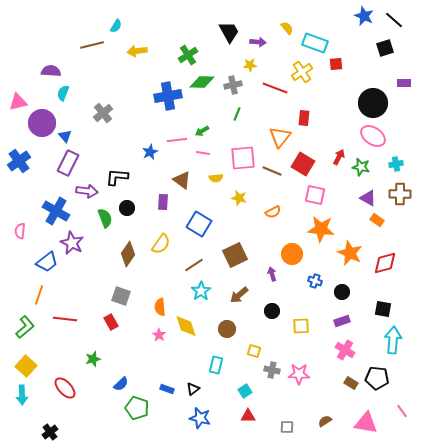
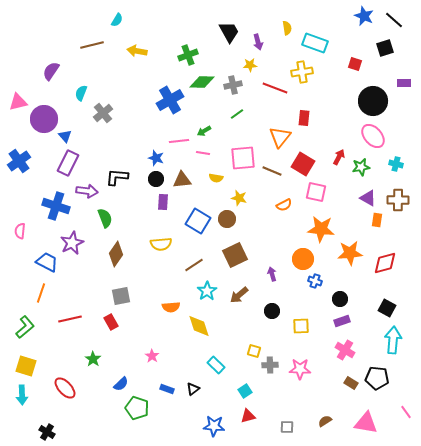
cyan semicircle at (116, 26): moved 1 px right, 6 px up
yellow semicircle at (287, 28): rotated 32 degrees clockwise
purple arrow at (258, 42): rotated 70 degrees clockwise
yellow arrow at (137, 51): rotated 18 degrees clockwise
green cross at (188, 55): rotated 12 degrees clockwise
red square at (336, 64): moved 19 px right; rotated 24 degrees clockwise
purple semicircle at (51, 71): rotated 60 degrees counterclockwise
yellow cross at (302, 72): rotated 25 degrees clockwise
cyan semicircle at (63, 93): moved 18 px right
blue cross at (168, 96): moved 2 px right, 4 px down; rotated 20 degrees counterclockwise
black circle at (373, 103): moved 2 px up
green line at (237, 114): rotated 32 degrees clockwise
purple circle at (42, 123): moved 2 px right, 4 px up
green arrow at (202, 131): moved 2 px right
pink ellipse at (373, 136): rotated 15 degrees clockwise
pink line at (177, 140): moved 2 px right, 1 px down
blue star at (150, 152): moved 6 px right, 6 px down; rotated 28 degrees counterclockwise
cyan cross at (396, 164): rotated 24 degrees clockwise
green star at (361, 167): rotated 24 degrees counterclockwise
yellow semicircle at (216, 178): rotated 16 degrees clockwise
brown triangle at (182, 180): rotated 42 degrees counterclockwise
brown cross at (400, 194): moved 2 px left, 6 px down
pink square at (315, 195): moved 1 px right, 3 px up
black circle at (127, 208): moved 29 px right, 29 px up
blue cross at (56, 211): moved 5 px up; rotated 12 degrees counterclockwise
orange semicircle at (273, 212): moved 11 px right, 7 px up
orange rectangle at (377, 220): rotated 64 degrees clockwise
blue square at (199, 224): moved 1 px left, 3 px up
purple star at (72, 243): rotated 20 degrees clockwise
yellow semicircle at (161, 244): rotated 50 degrees clockwise
orange star at (350, 253): rotated 30 degrees counterclockwise
brown diamond at (128, 254): moved 12 px left
orange circle at (292, 254): moved 11 px right, 5 px down
blue trapezoid at (47, 262): rotated 115 degrees counterclockwise
cyan star at (201, 291): moved 6 px right
black circle at (342, 292): moved 2 px left, 7 px down
orange line at (39, 295): moved 2 px right, 2 px up
gray square at (121, 296): rotated 30 degrees counterclockwise
orange semicircle at (160, 307): moved 11 px right; rotated 90 degrees counterclockwise
black square at (383, 309): moved 4 px right, 1 px up; rotated 18 degrees clockwise
red line at (65, 319): moved 5 px right; rotated 20 degrees counterclockwise
yellow diamond at (186, 326): moved 13 px right
brown circle at (227, 329): moved 110 px up
pink star at (159, 335): moved 7 px left, 21 px down
green star at (93, 359): rotated 21 degrees counterclockwise
cyan rectangle at (216, 365): rotated 60 degrees counterclockwise
yellow square at (26, 366): rotated 25 degrees counterclockwise
gray cross at (272, 370): moved 2 px left, 5 px up; rotated 14 degrees counterclockwise
pink star at (299, 374): moved 1 px right, 5 px up
pink line at (402, 411): moved 4 px right, 1 px down
red triangle at (248, 416): rotated 14 degrees counterclockwise
blue star at (200, 418): moved 14 px right, 8 px down; rotated 10 degrees counterclockwise
black cross at (50, 432): moved 3 px left; rotated 21 degrees counterclockwise
